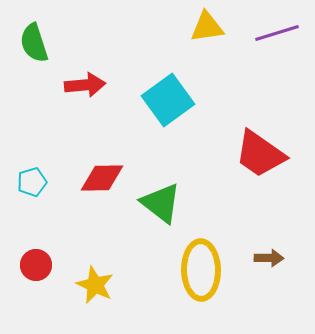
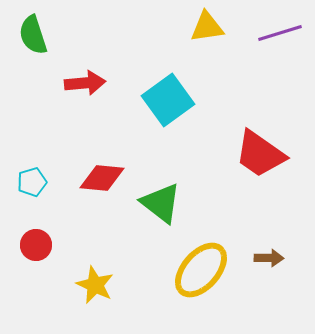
purple line: moved 3 px right
green semicircle: moved 1 px left, 8 px up
red arrow: moved 2 px up
red diamond: rotated 6 degrees clockwise
red circle: moved 20 px up
yellow ellipse: rotated 42 degrees clockwise
